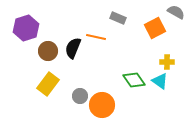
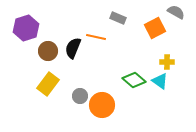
green diamond: rotated 15 degrees counterclockwise
